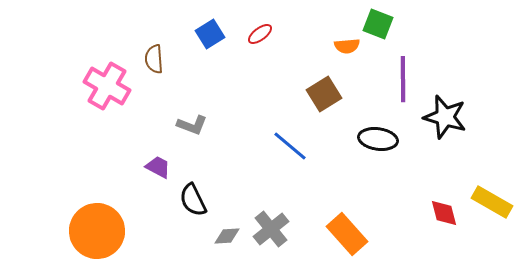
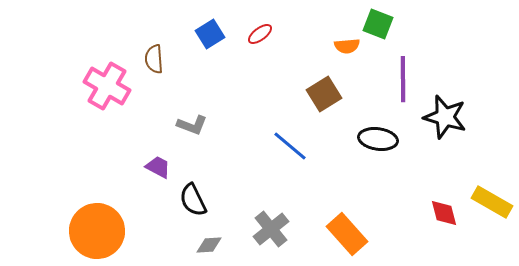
gray diamond: moved 18 px left, 9 px down
